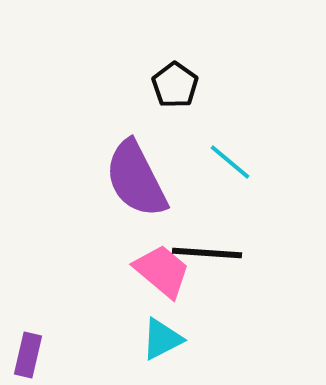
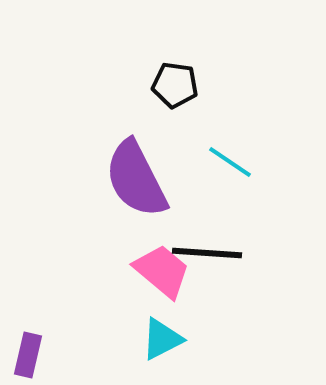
black pentagon: rotated 27 degrees counterclockwise
cyan line: rotated 6 degrees counterclockwise
